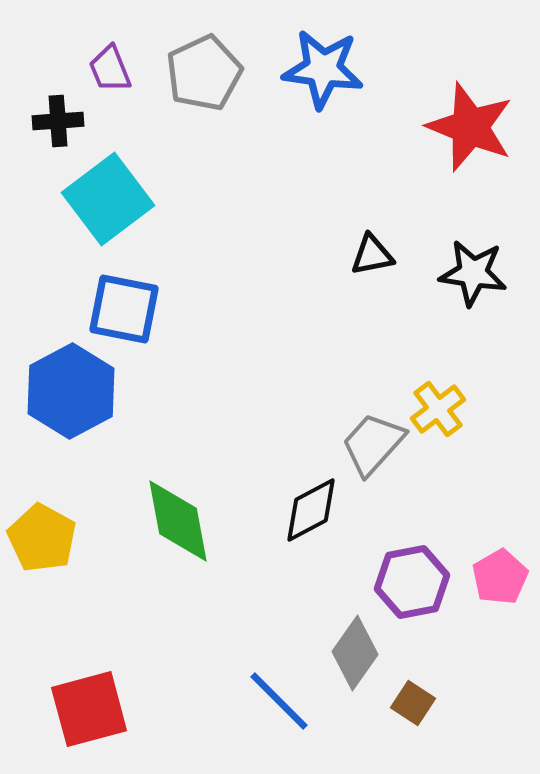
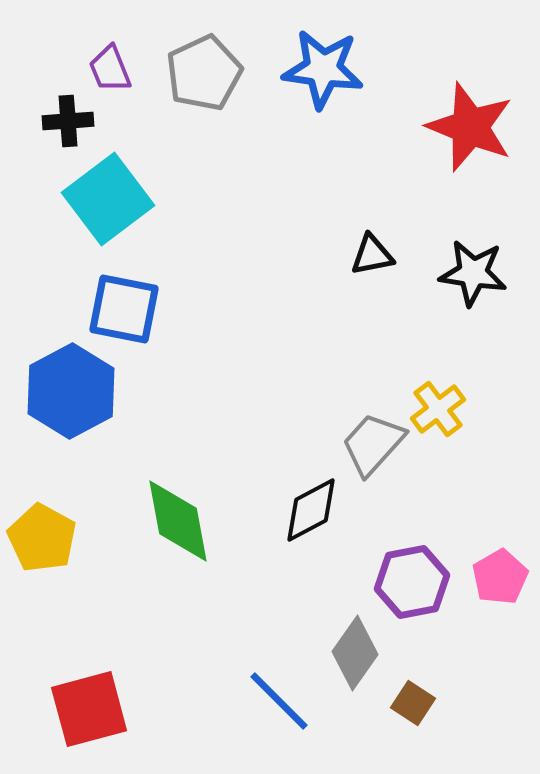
black cross: moved 10 px right
